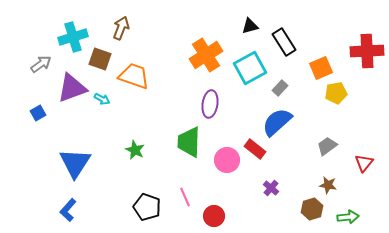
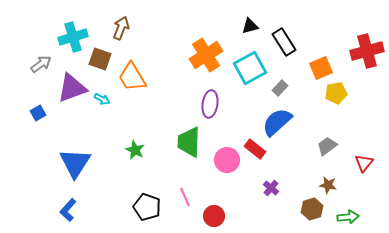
red cross: rotated 12 degrees counterclockwise
orange trapezoid: moved 2 px left, 1 px down; rotated 140 degrees counterclockwise
